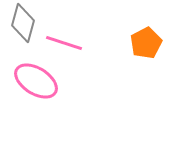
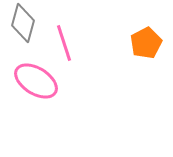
pink line: rotated 54 degrees clockwise
